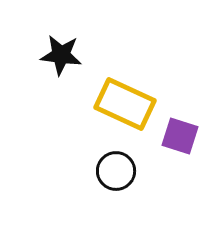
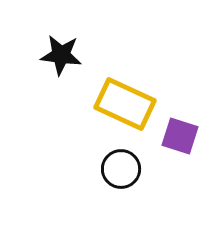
black circle: moved 5 px right, 2 px up
